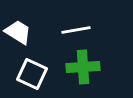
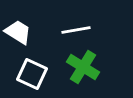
green cross: rotated 36 degrees clockwise
